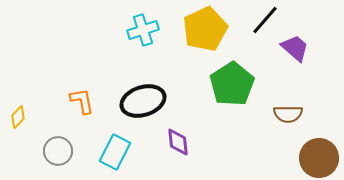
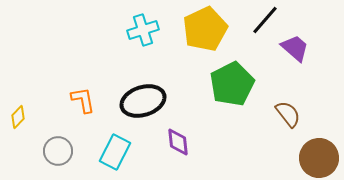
green pentagon: rotated 6 degrees clockwise
orange L-shape: moved 1 px right, 1 px up
brown semicircle: rotated 128 degrees counterclockwise
